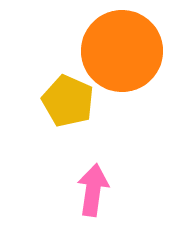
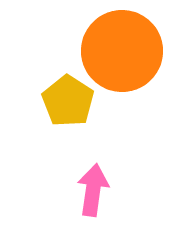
yellow pentagon: rotated 9 degrees clockwise
